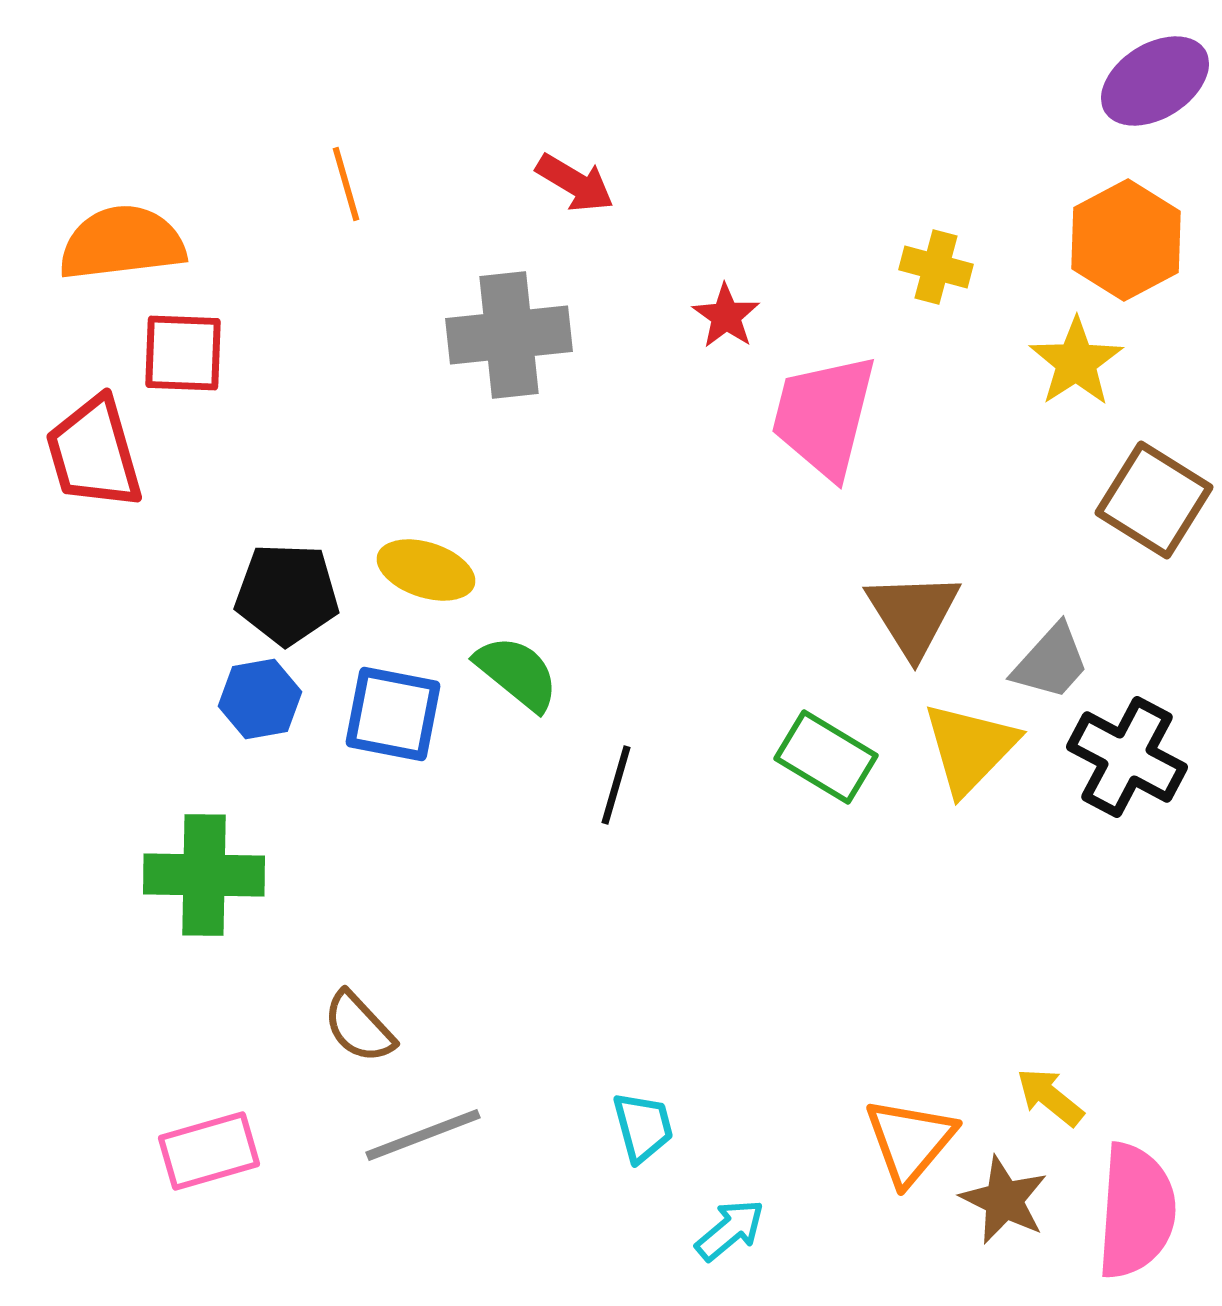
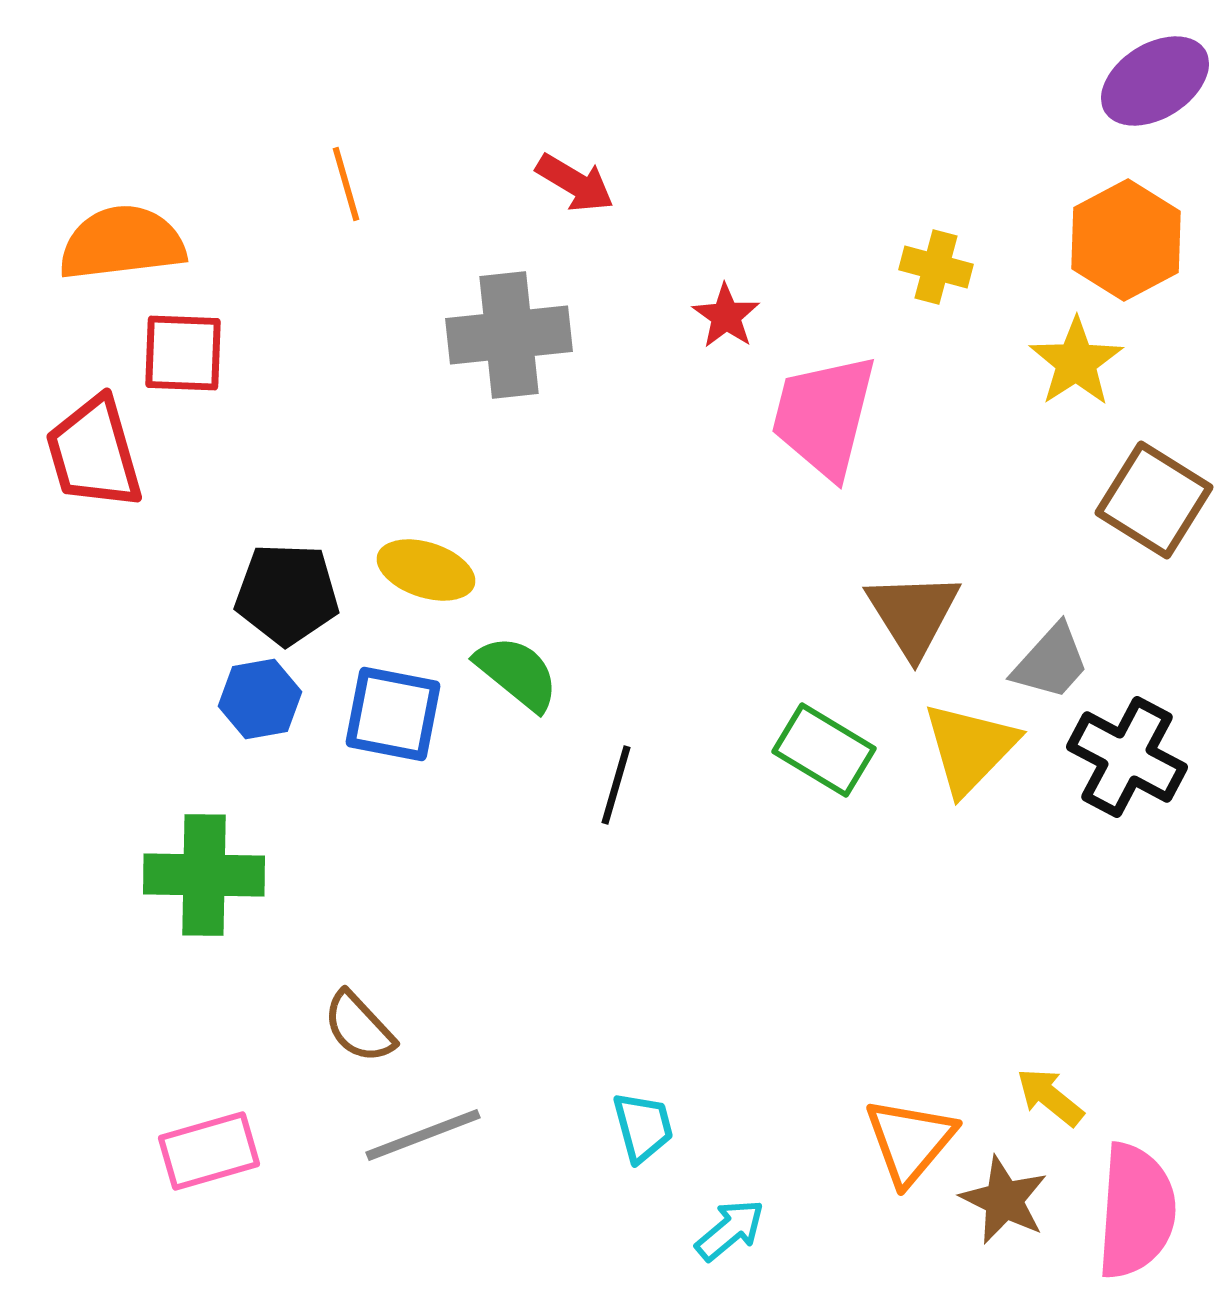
green rectangle: moved 2 px left, 7 px up
